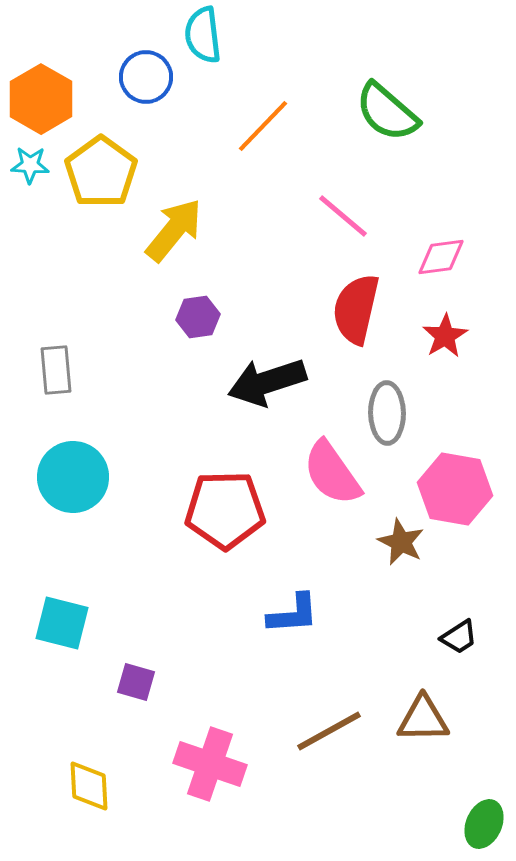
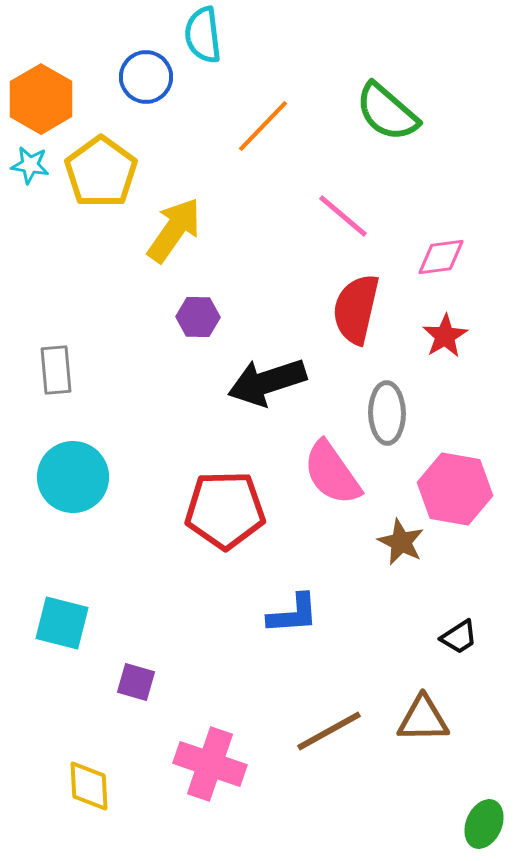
cyan star: rotated 6 degrees clockwise
yellow arrow: rotated 4 degrees counterclockwise
purple hexagon: rotated 9 degrees clockwise
